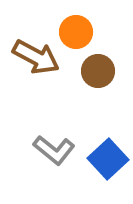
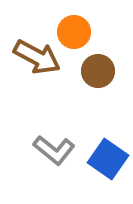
orange circle: moved 2 px left
brown arrow: moved 1 px right
blue square: rotated 12 degrees counterclockwise
